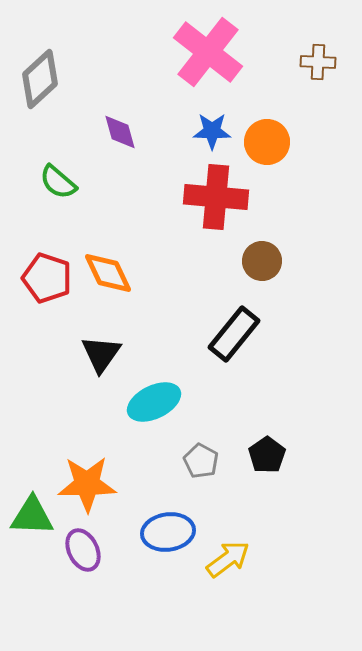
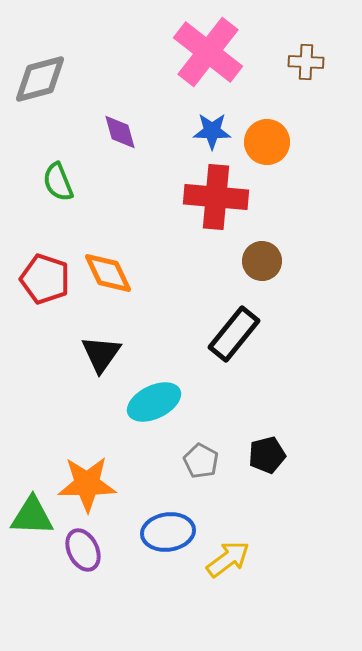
brown cross: moved 12 px left
gray diamond: rotated 28 degrees clockwise
green semicircle: rotated 27 degrees clockwise
red pentagon: moved 2 px left, 1 px down
black pentagon: rotated 21 degrees clockwise
